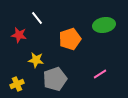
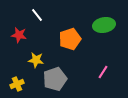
white line: moved 3 px up
pink line: moved 3 px right, 2 px up; rotated 24 degrees counterclockwise
